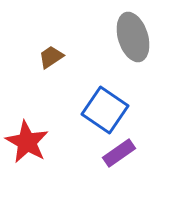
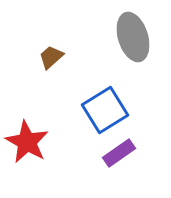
brown trapezoid: rotated 8 degrees counterclockwise
blue square: rotated 24 degrees clockwise
